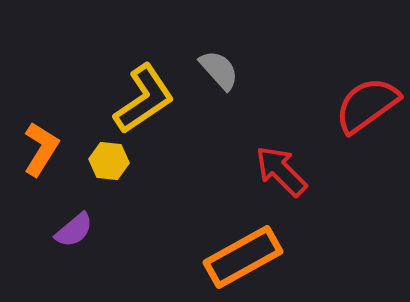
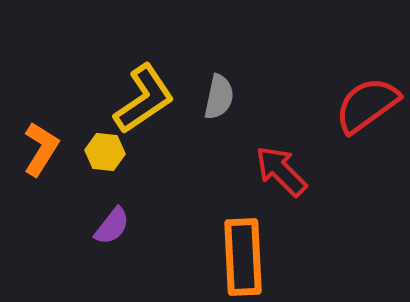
gray semicircle: moved 27 px down; rotated 54 degrees clockwise
yellow hexagon: moved 4 px left, 9 px up
purple semicircle: moved 38 px right, 4 px up; rotated 12 degrees counterclockwise
orange rectangle: rotated 64 degrees counterclockwise
